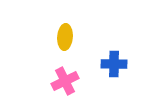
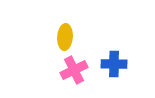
pink cross: moved 9 px right, 11 px up
